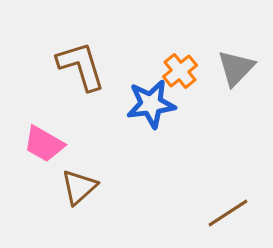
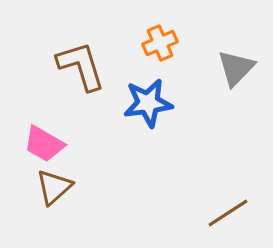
orange cross: moved 20 px left, 28 px up; rotated 16 degrees clockwise
blue star: moved 3 px left, 1 px up
brown triangle: moved 25 px left
